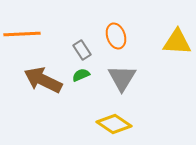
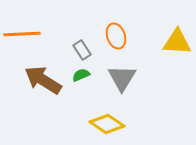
brown arrow: rotated 6 degrees clockwise
yellow diamond: moved 7 px left
